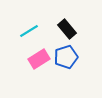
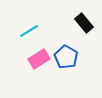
black rectangle: moved 17 px right, 6 px up
blue pentagon: rotated 25 degrees counterclockwise
